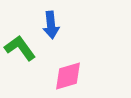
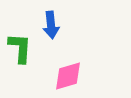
green L-shape: rotated 40 degrees clockwise
